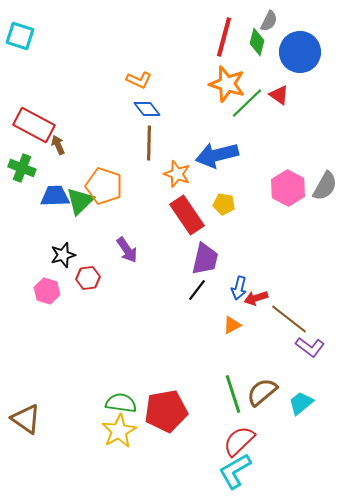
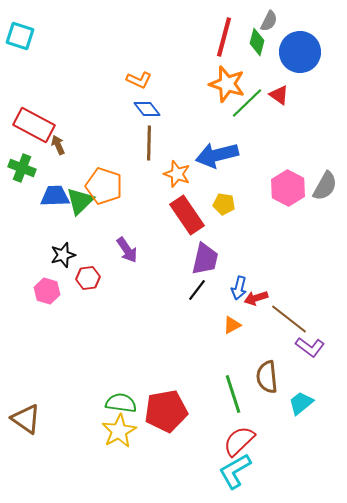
brown semicircle at (262, 392): moved 5 px right, 15 px up; rotated 56 degrees counterclockwise
